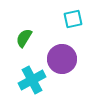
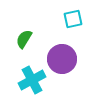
green semicircle: moved 1 px down
